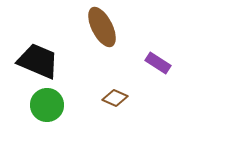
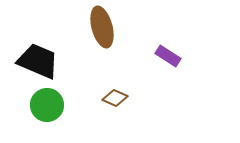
brown ellipse: rotated 12 degrees clockwise
purple rectangle: moved 10 px right, 7 px up
